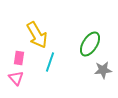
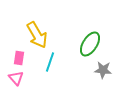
gray star: rotated 12 degrees clockwise
